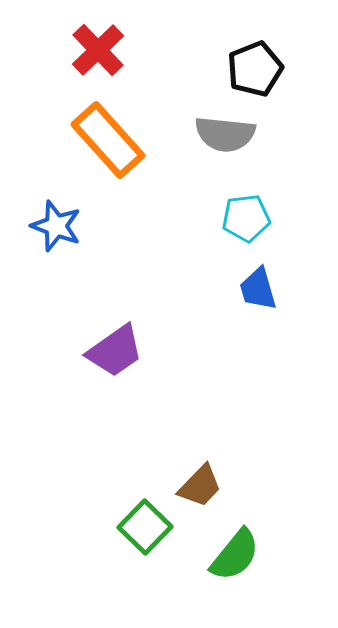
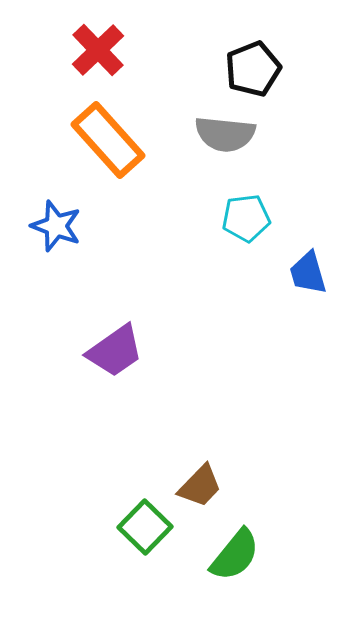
black pentagon: moved 2 px left
blue trapezoid: moved 50 px right, 16 px up
